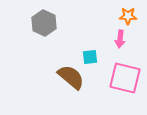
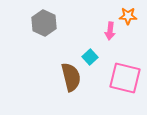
pink arrow: moved 10 px left, 8 px up
cyan square: rotated 35 degrees counterclockwise
brown semicircle: rotated 36 degrees clockwise
